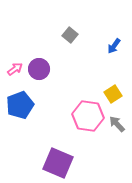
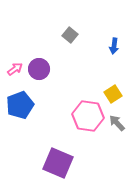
blue arrow: rotated 28 degrees counterclockwise
gray arrow: moved 1 px up
